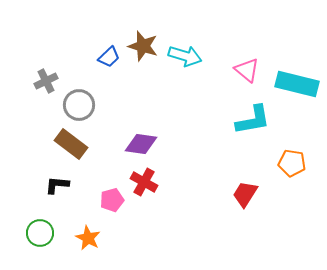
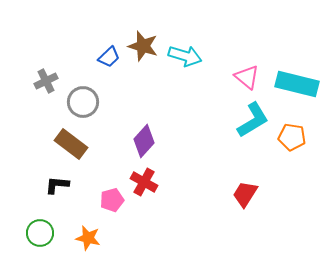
pink triangle: moved 7 px down
gray circle: moved 4 px right, 3 px up
cyan L-shape: rotated 21 degrees counterclockwise
purple diamond: moved 3 px right, 3 px up; rotated 56 degrees counterclockwise
orange pentagon: moved 26 px up
orange star: rotated 15 degrees counterclockwise
